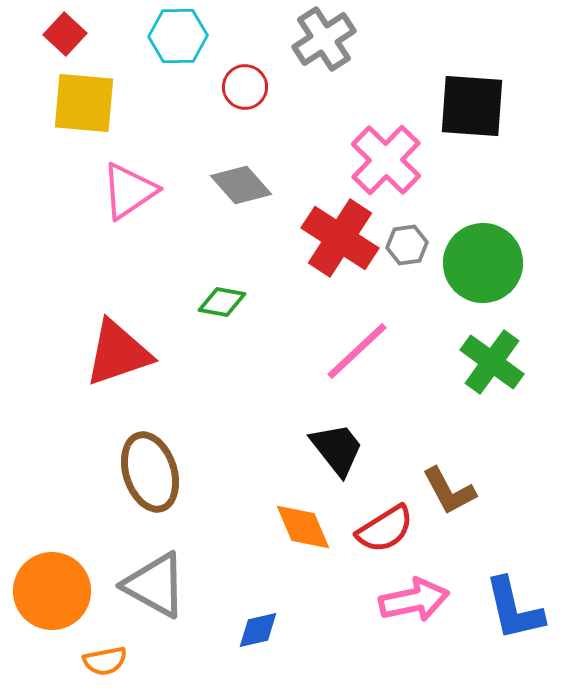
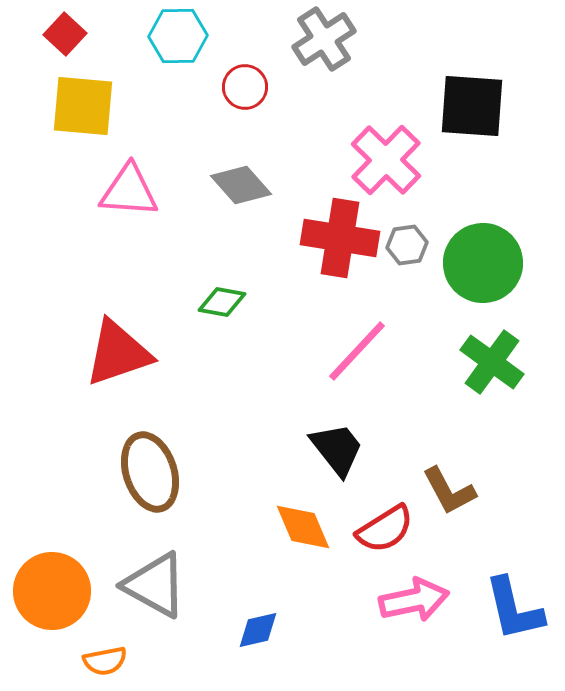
yellow square: moved 1 px left, 3 px down
pink triangle: rotated 38 degrees clockwise
red cross: rotated 24 degrees counterclockwise
pink line: rotated 4 degrees counterclockwise
